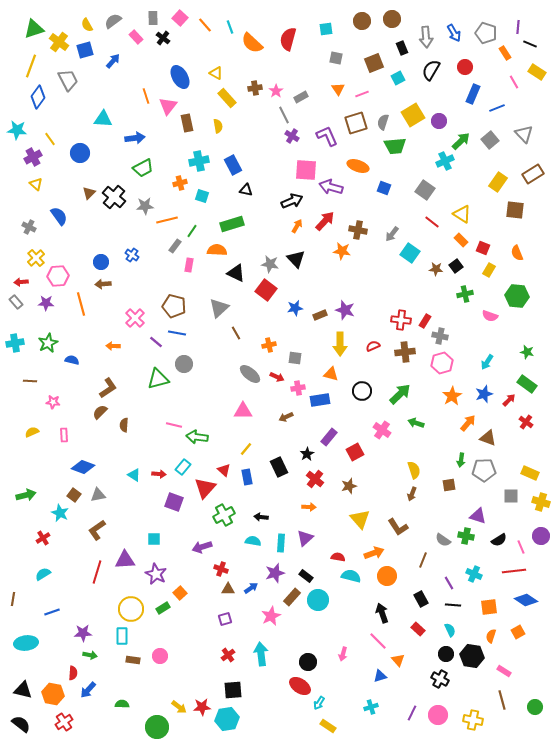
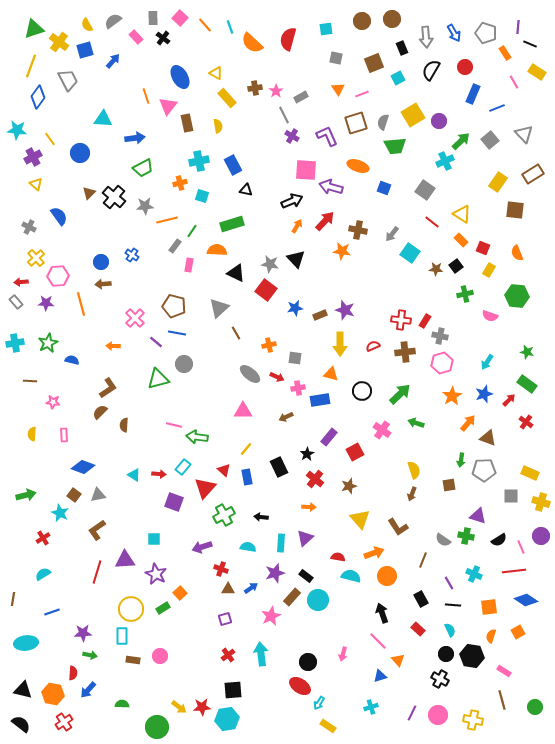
yellow semicircle at (32, 432): moved 2 px down; rotated 64 degrees counterclockwise
cyan semicircle at (253, 541): moved 5 px left, 6 px down
